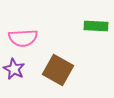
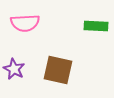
pink semicircle: moved 2 px right, 15 px up
brown square: rotated 16 degrees counterclockwise
